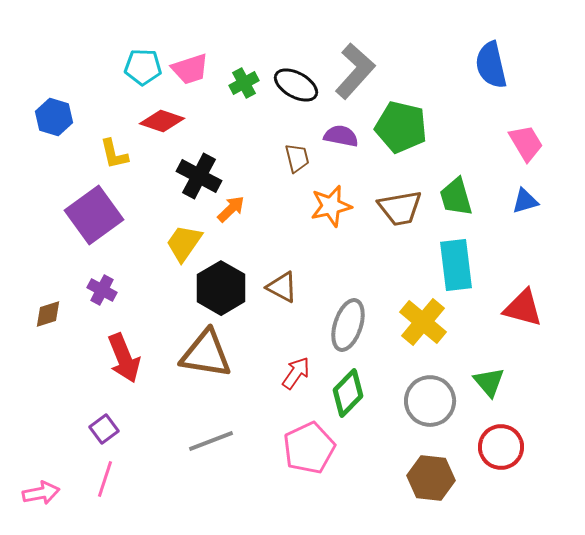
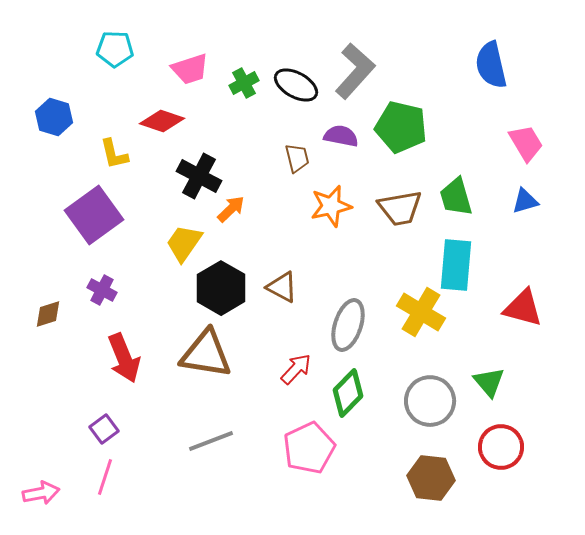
cyan pentagon at (143, 67): moved 28 px left, 18 px up
cyan rectangle at (456, 265): rotated 12 degrees clockwise
yellow cross at (423, 322): moved 2 px left, 10 px up; rotated 9 degrees counterclockwise
red arrow at (296, 373): moved 4 px up; rotated 8 degrees clockwise
pink line at (105, 479): moved 2 px up
